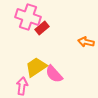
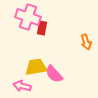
red rectangle: rotated 40 degrees counterclockwise
orange arrow: rotated 119 degrees counterclockwise
yellow trapezoid: rotated 25 degrees clockwise
pink arrow: rotated 84 degrees counterclockwise
